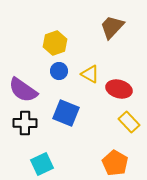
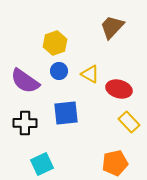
purple semicircle: moved 2 px right, 9 px up
blue square: rotated 28 degrees counterclockwise
orange pentagon: rotated 30 degrees clockwise
